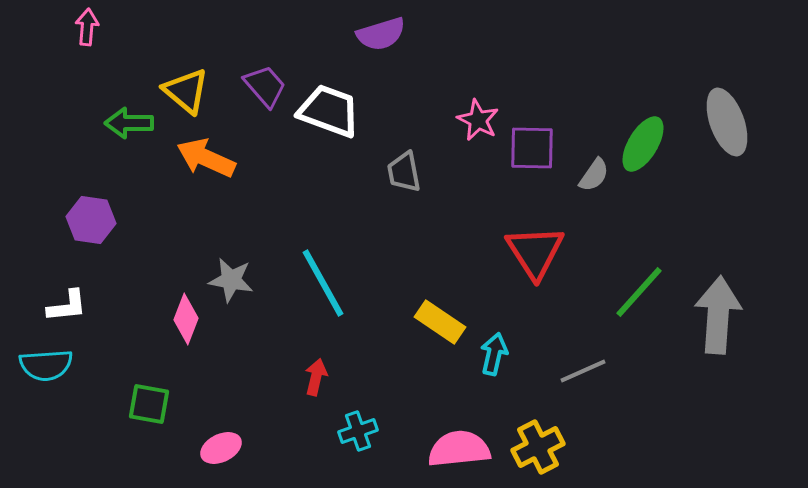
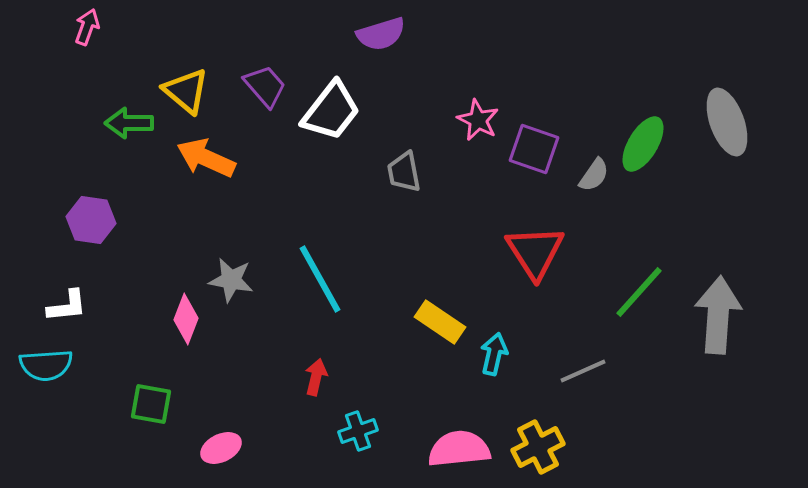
pink arrow: rotated 15 degrees clockwise
white trapezoid: moved 2 px right; rotated 108 degrees clockwise
purple square: moved 2 px right, 1 px down; rotated 18 degrees clockwise
cyan line: moved 3 px left, 4 px up
green square: moved 2 px right
